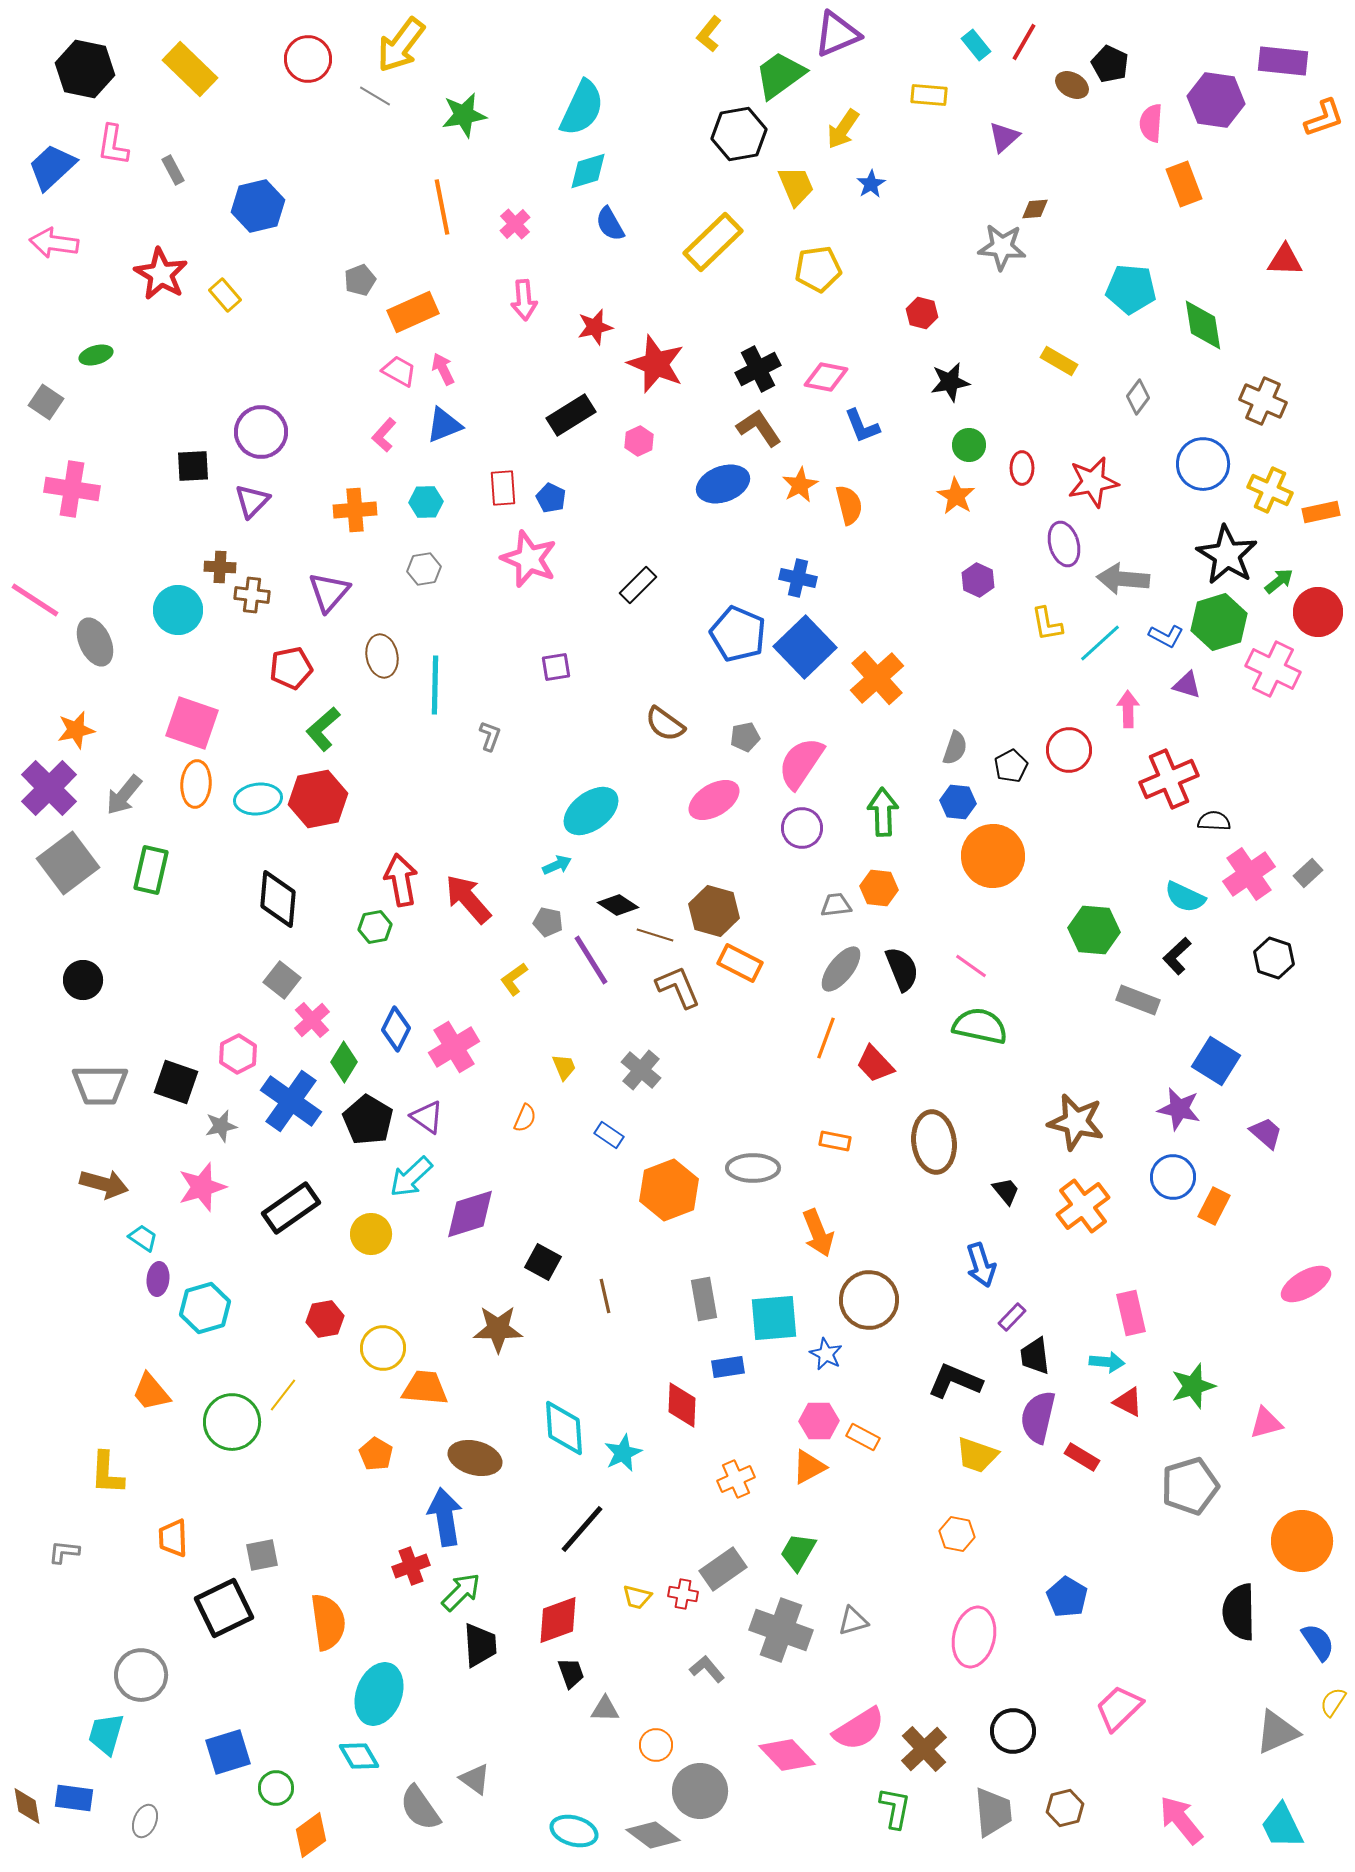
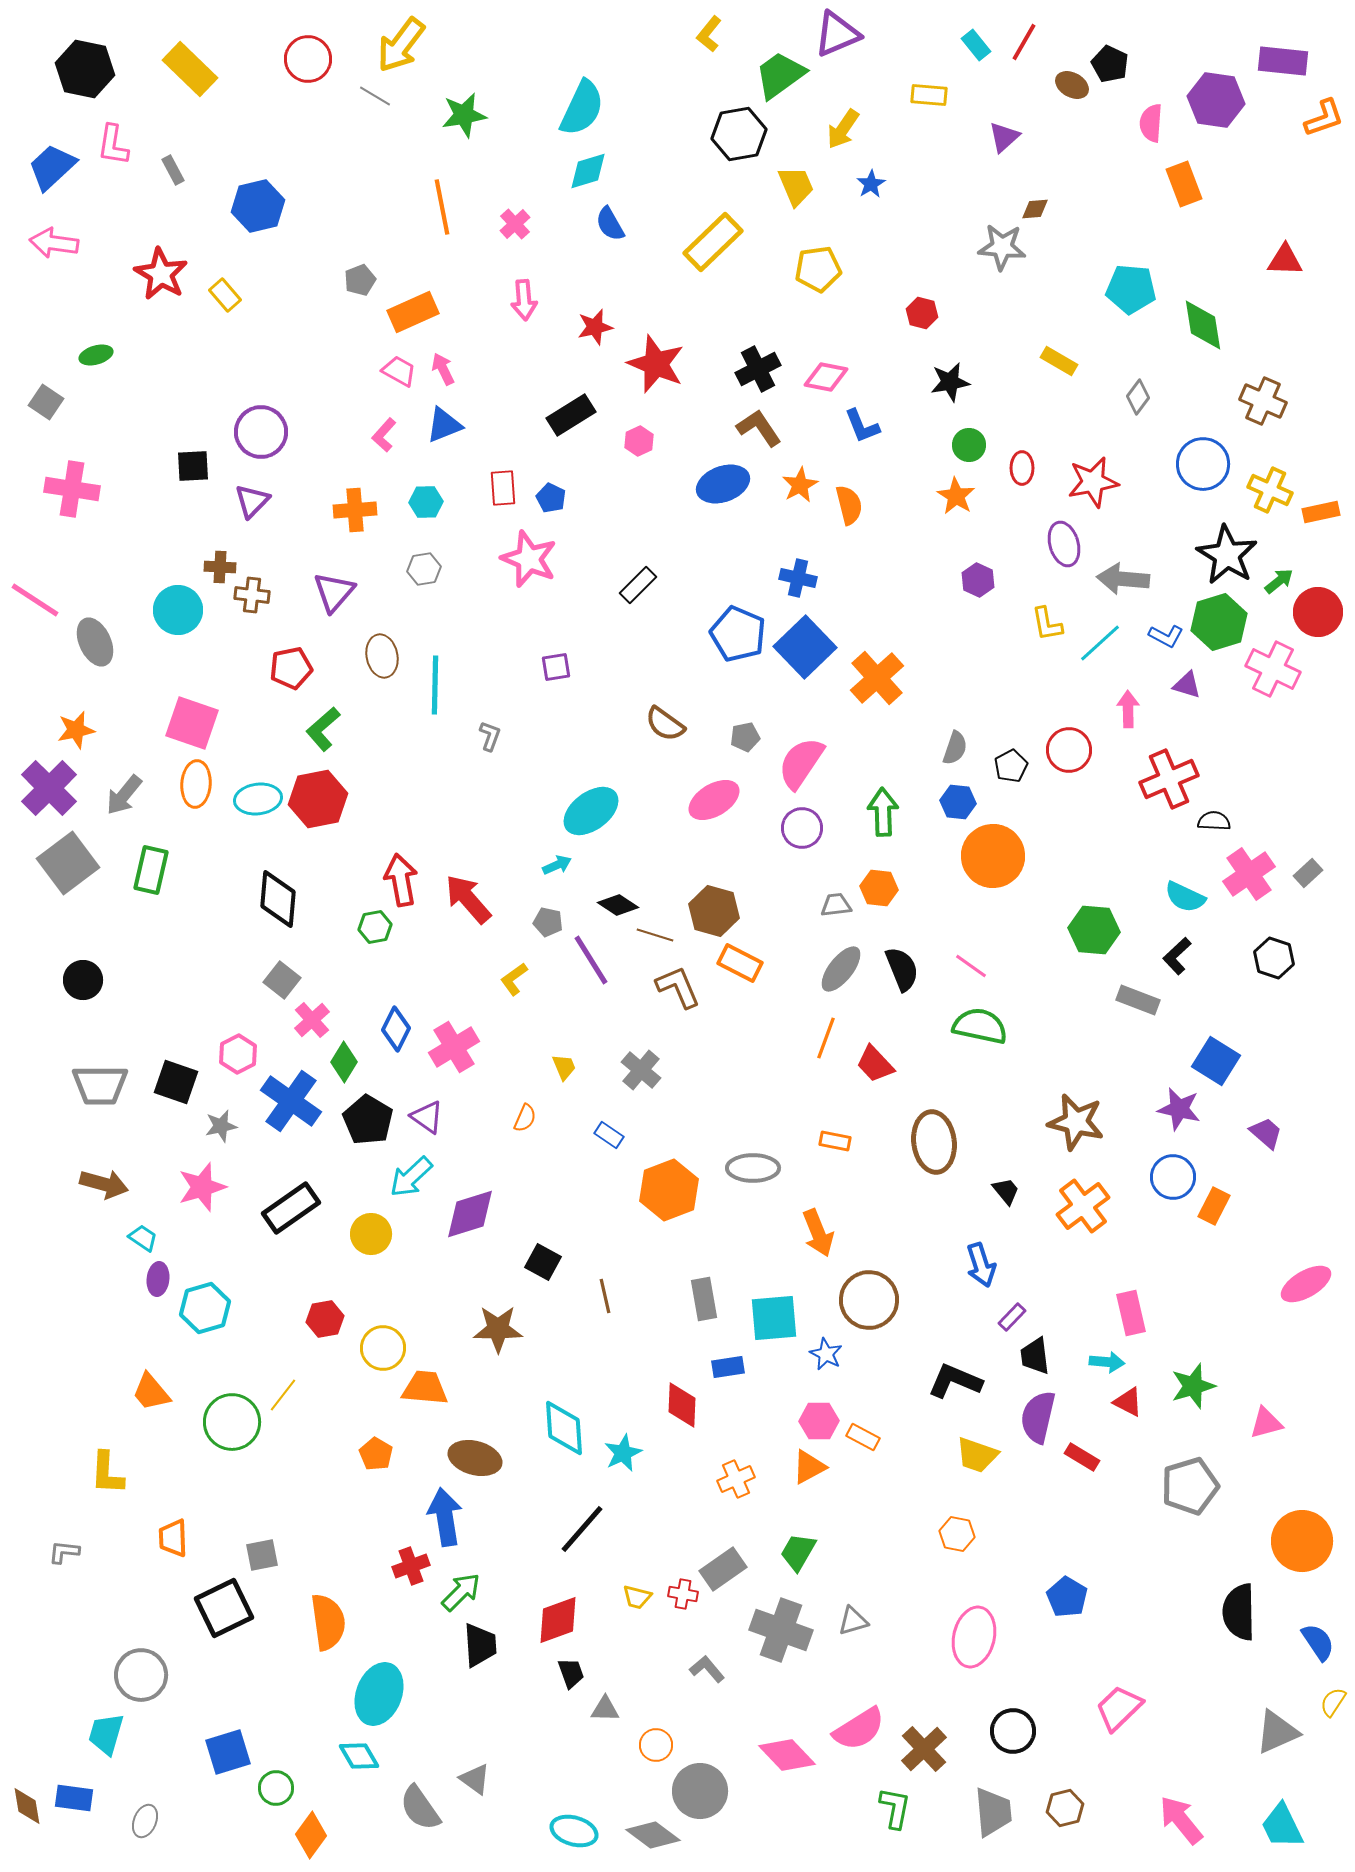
purple triangle at (329, 592): moved 5 px right
orange diamond at (311, 1835): rotated 18 degrees counterclockwise
